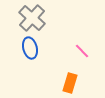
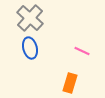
gray cross: moved 2 px left
pink line: rotated 21 degrees counterclockwise
